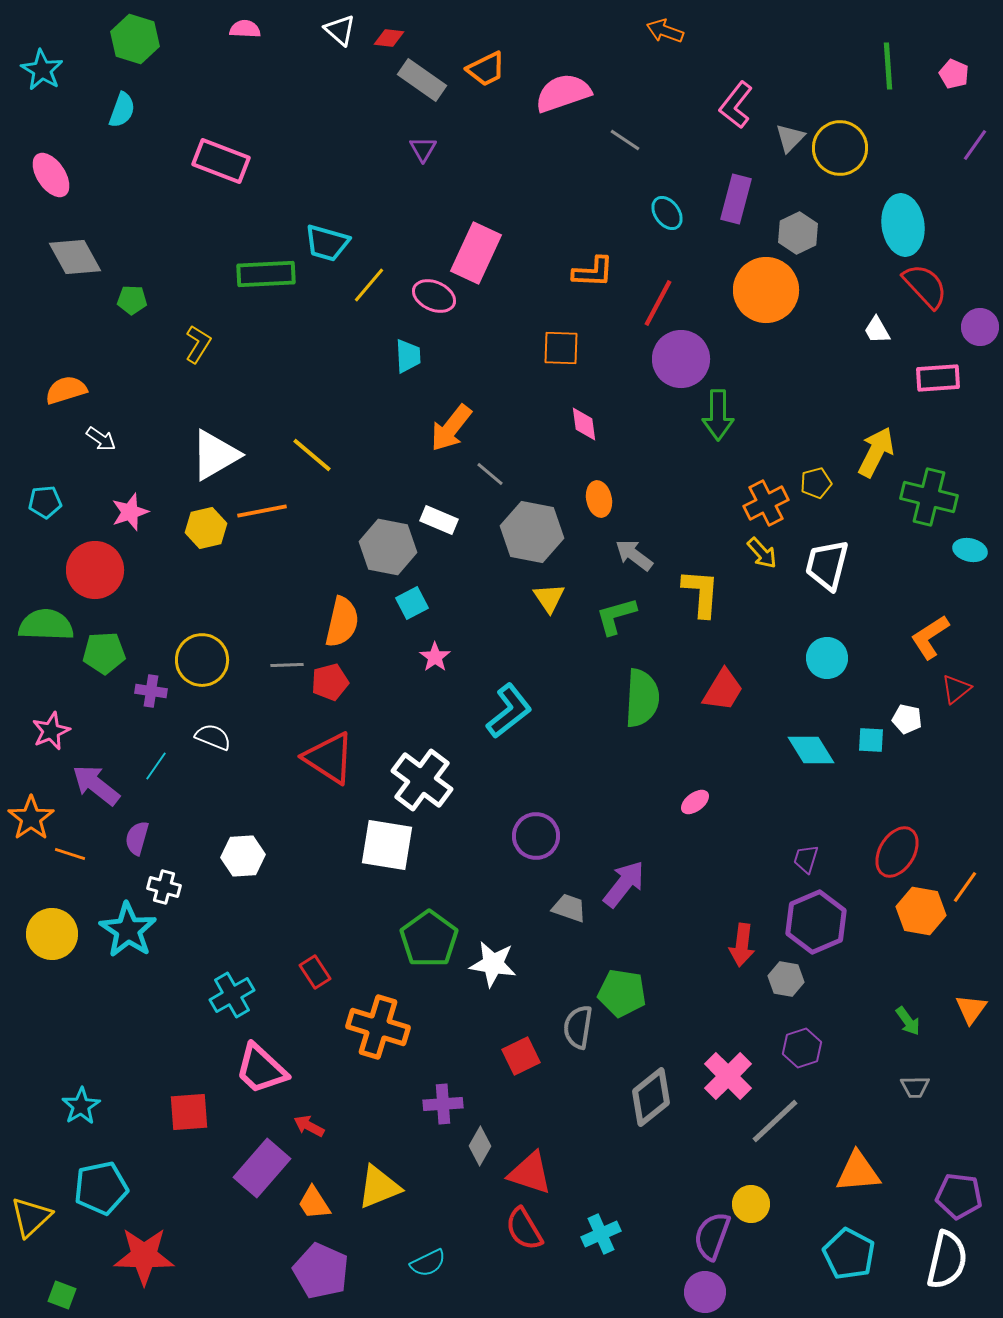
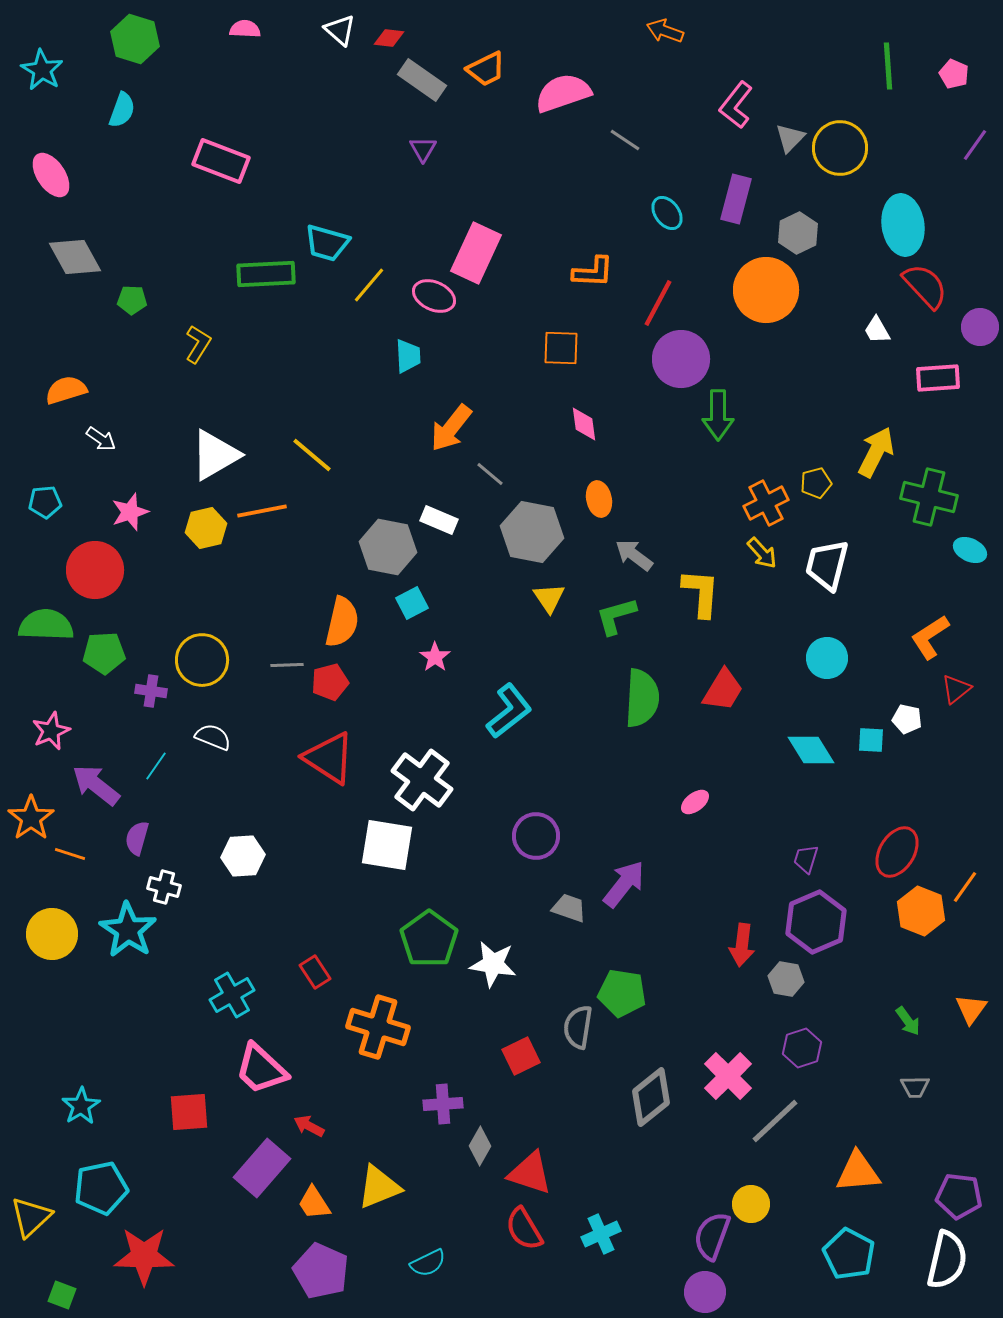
cyan ellipse at (970, 550): rotated 12 degrees clockwise
orange hexagon at (921, 911): rotated 12 degrees clockwise
